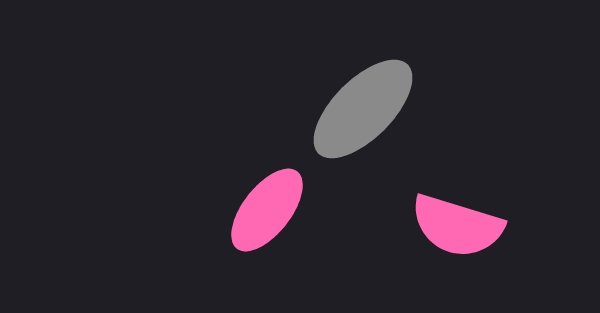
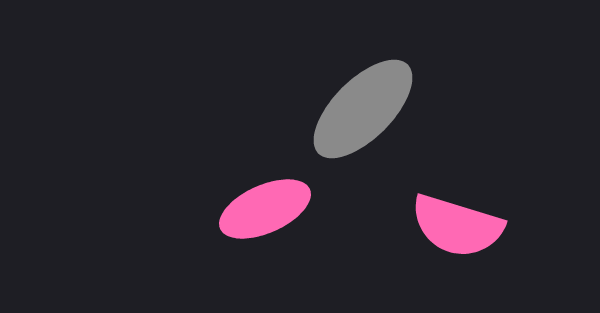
pink ellipse: moved 2 px left, 1 px up; rotated 28 degrees clockwise
